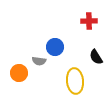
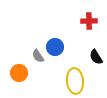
gray semicircle: moved 1 px left, 5 px up; rotated 48 degrees clockwise
